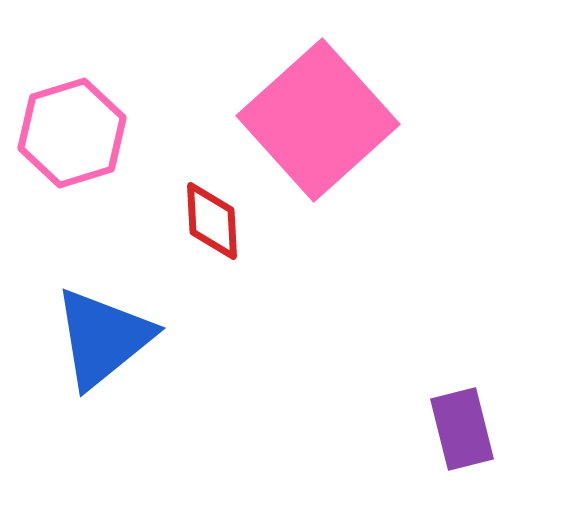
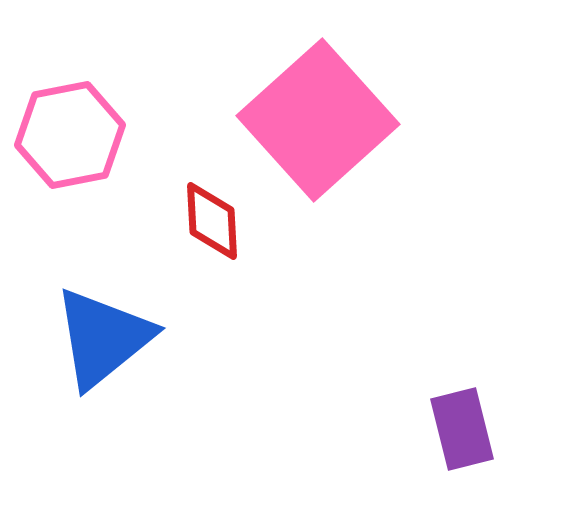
pink hexagon: moved 2 px left, 2 px down; rotated 6 degrees clockwise
